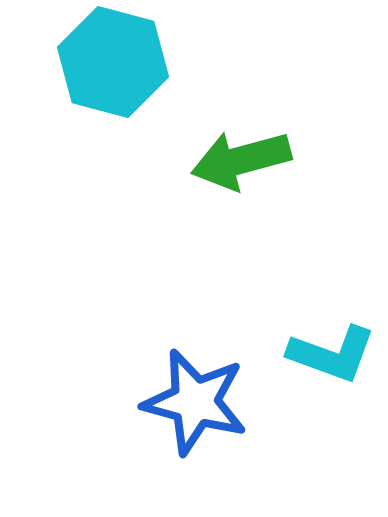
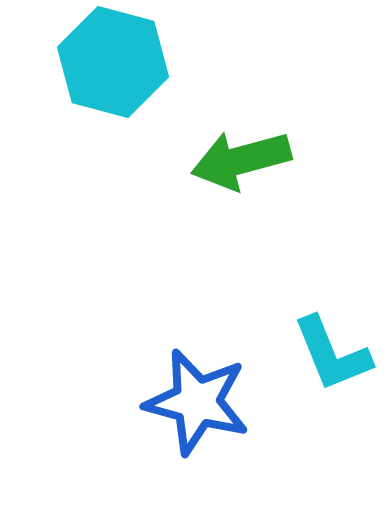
cyan L-shape: rotated 48 degrees clockwise
blue star: moved 2 px right
